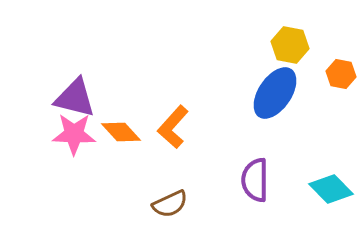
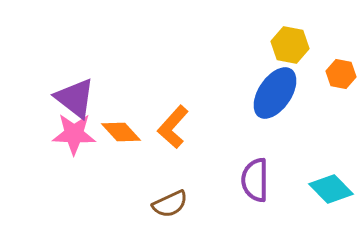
purple triangle: rotated 24 degrees clockwise
